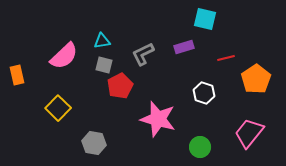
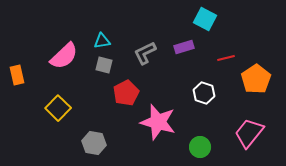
cyan square: rotated 15 degrees clockwise
gray L-shape: moved 2 px right, 1 px up
red pentagon: moved 6 px right, 7 px down
pink star: moved 3 px down
